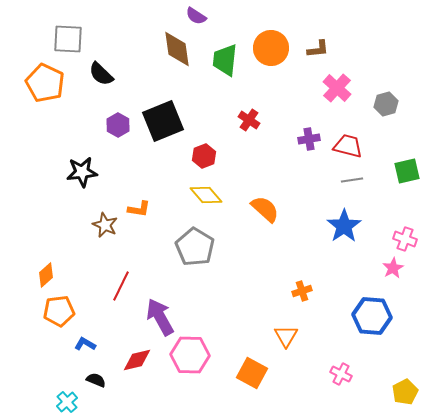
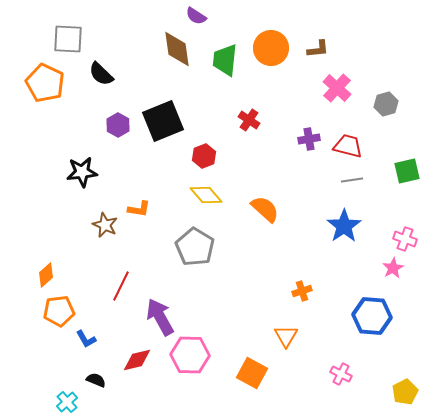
blue L-shape at (85, 344): moved 1 px right, 5 px up; rotated 150 degrees counterclockwise
